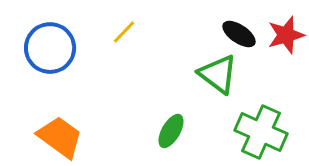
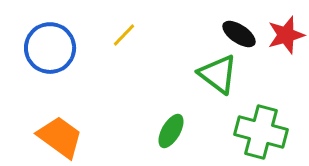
yellow line: moved 3 px down
green cross: rotated 9 degrees counterclockwise
